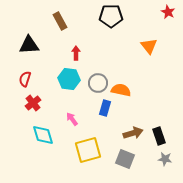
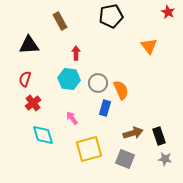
black pentagon: rotated 10 degrees counterclockwise
orange semicircle: rotated 54 degrees clockwise
pink arrow: moved 1 px up
yellow square: moved 1 px right, 1 px up
